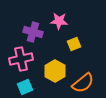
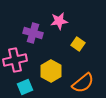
pink star: rotated 12 degrees counterclockwise
purple cross: moved 1 px down
yellow square: moved 4 px right; rotated 32 degrees counterclockwise
pink cross: moved 6 px left, 1 px down
yellow hexagon: moved 4 px left
